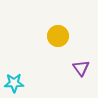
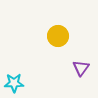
purple triangle: rotated 12 degrees clockwise
